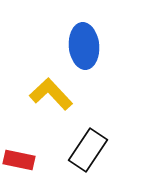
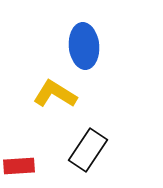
yellow L-shape: moved 4 px right; rotated 15 degrees counterclockwise
red rectangle: moved 6 px down; rotated 16 degrees counterclockwise
